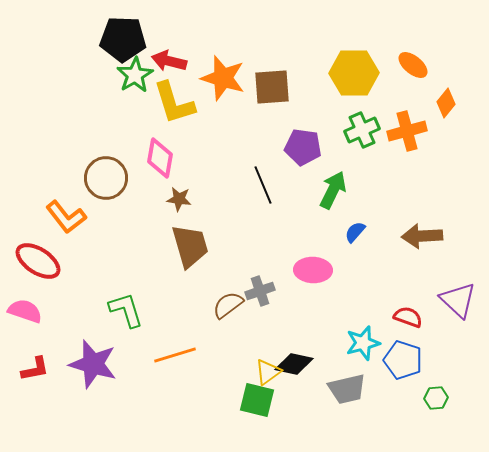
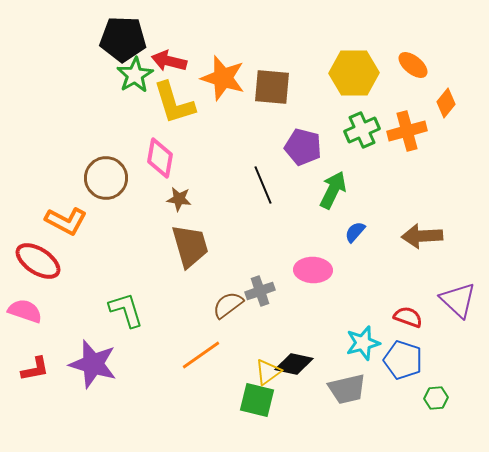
brown square: rotated 9 degrees clockwise
purple pentagon: rotated 6 degrees clockwise
orange L-shape: moved 4 px down; rotated 24 degrees counterclockwise
orange line: moved 26 px right; rotated 18 degrees counterclockwise
